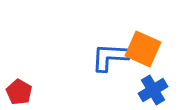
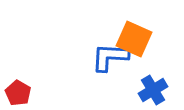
orange square: moved 9 px left, 10 px up
red pentagon: moved 1 px left, 1 px down
